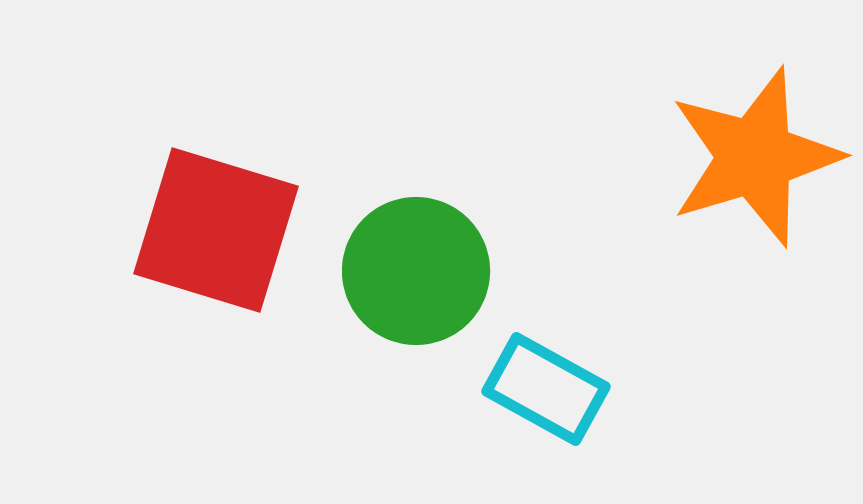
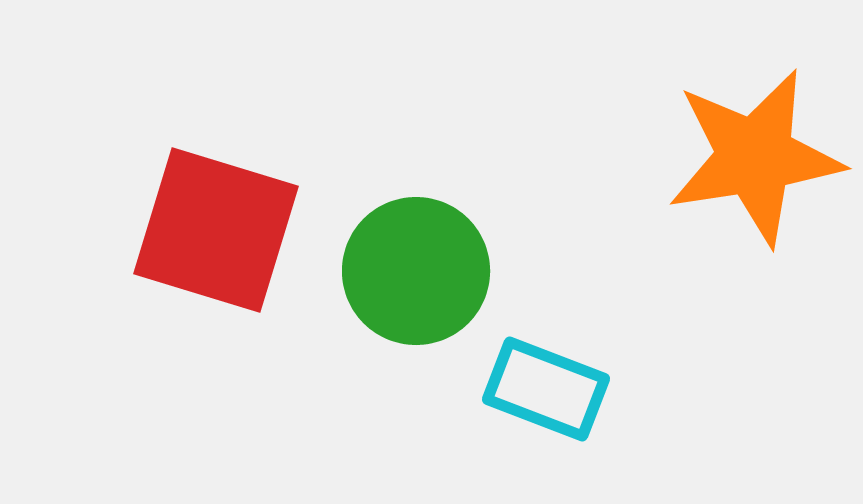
orange star: rotated 8 degrees clockwise
cyan rectangle: rotated 8 degrees counterclockwise
